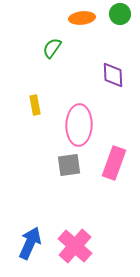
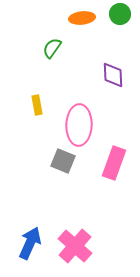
yellow rectangle: moved 2 px right
gray square: moved 6 px left, 4 px up; rotated 30 degrees clockwise
